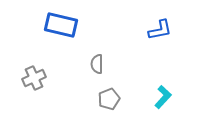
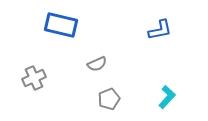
gray semicircle: rotated 114 degrees counterclockwise
cyan L-shape: moved 4 px right
